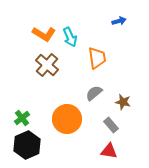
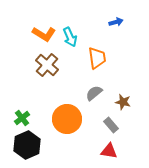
blue arrow: moved 3 px left, 1 px down
